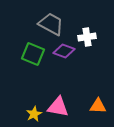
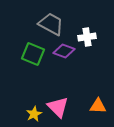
pink triangle: rotated 35 degrees clockwise
